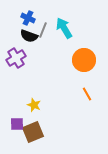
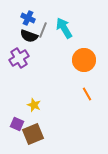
purple cross: moved 3 px right
purple square: rotated 24 degrees clockwise
brown square: moved 2 px down
